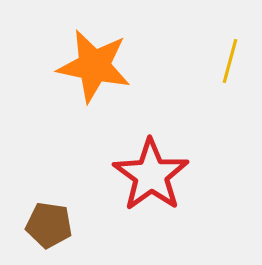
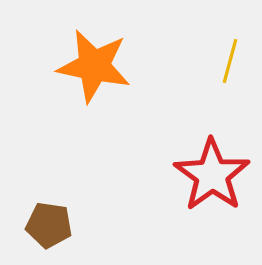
red star: moved 61 px right
